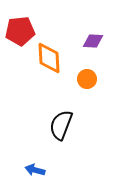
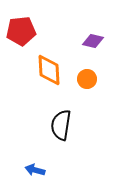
red pentagon: moved 1 px right
purple diamond: rotated 10 degrees clockwise
orange diamond: moved 12 px down
black semicircle: rotated 12 degrees counterclockwise
